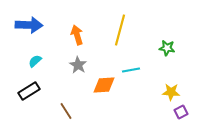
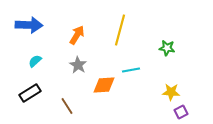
orange arrow: rotated 48 degrees clockwise
black rectangle: moved 1 px right, 2 px down
brown line: moved 1 px right, 5 px up
